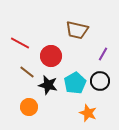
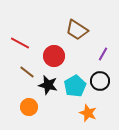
brown trapezoid: rotated 20 degrees clockwise
red circle: moved 3 px right
cyan pentagon: moved 3 px down
